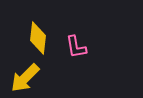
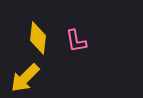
pink L-shape: moved 6 px up
